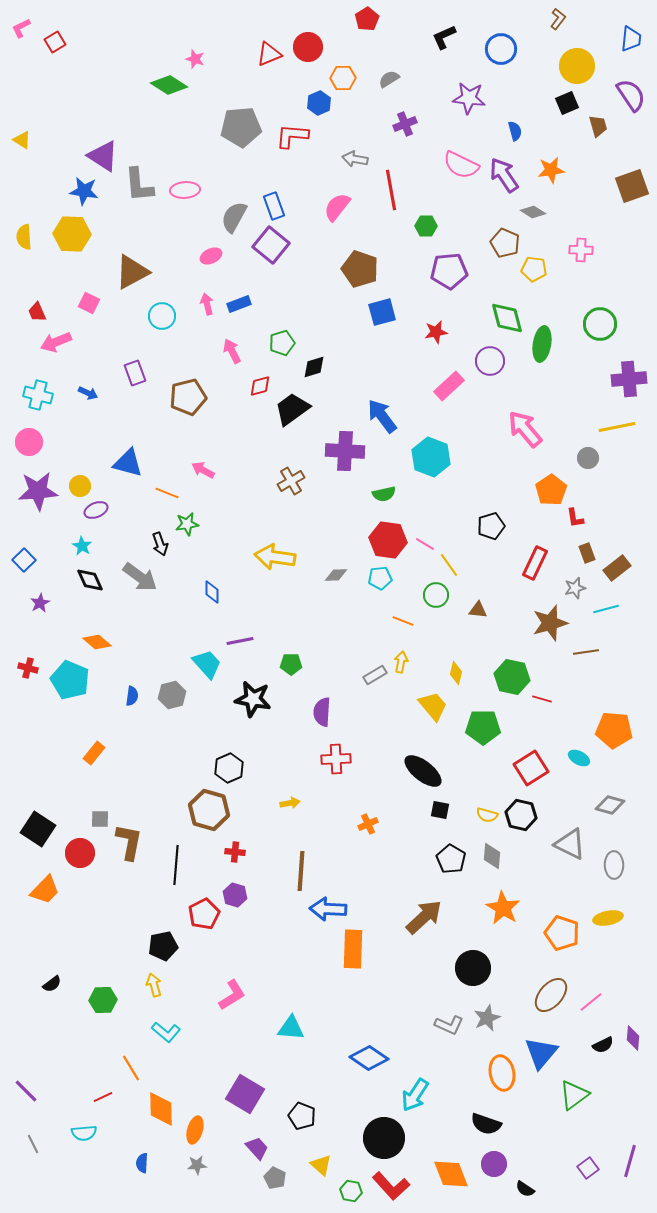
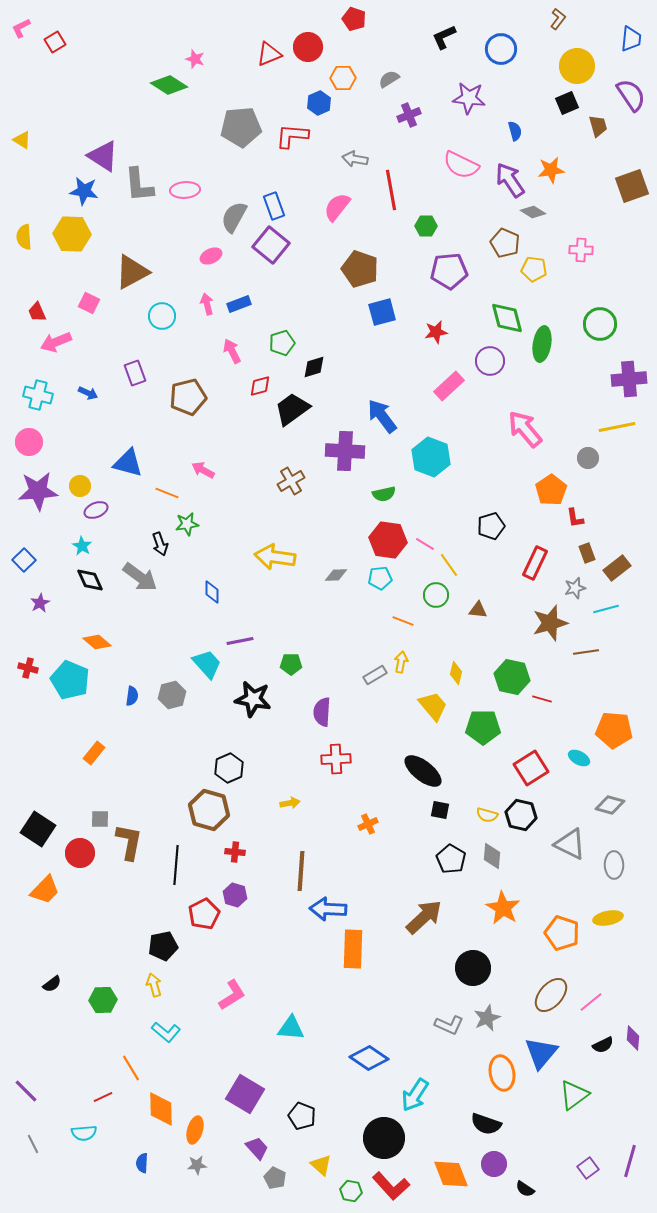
red pentagon at (367, 19): moved 13 px left; rotated 20 degrees counterclockwise
purple cross at (405, 124): moved 4 px right, 9 px up
purple arrow at (504, 175): moved 6 px right, 5 px down
